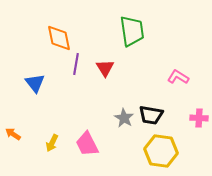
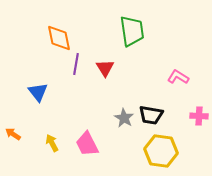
blue triangle: moved 3 px right, 9 px down
pink cross: moved 2 px up
yellow arrow: rotated 126 degrees clockwise
